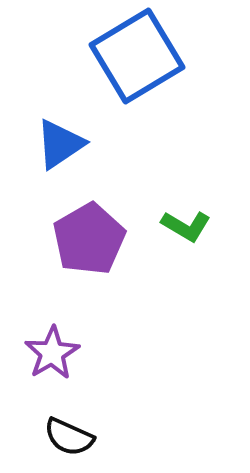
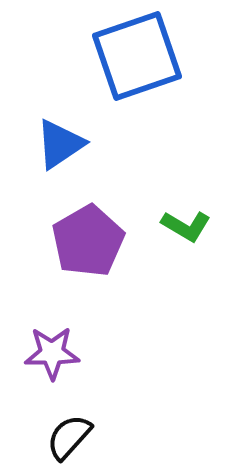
blue square: rotated 12 degrees clockwise
purple pentagon: moved 1 px left, 2 px down
purple star: rotated 30 degrees clockwise
black semicircle: rotated 108 degrees clockwise
